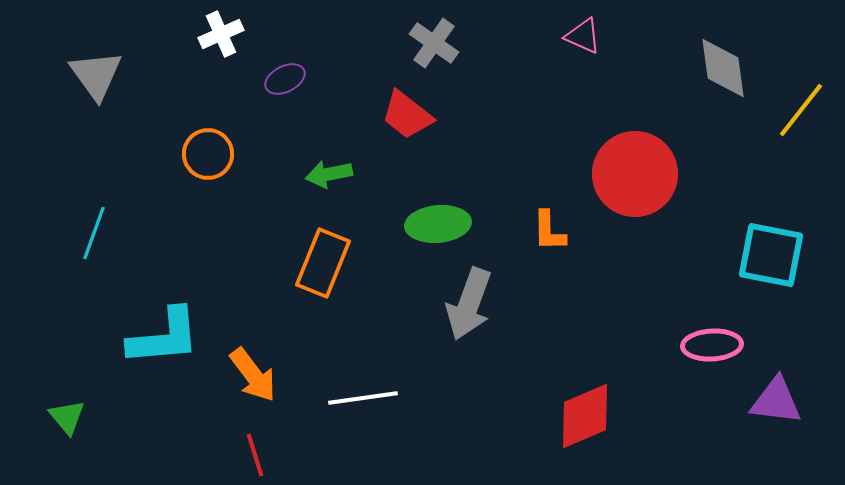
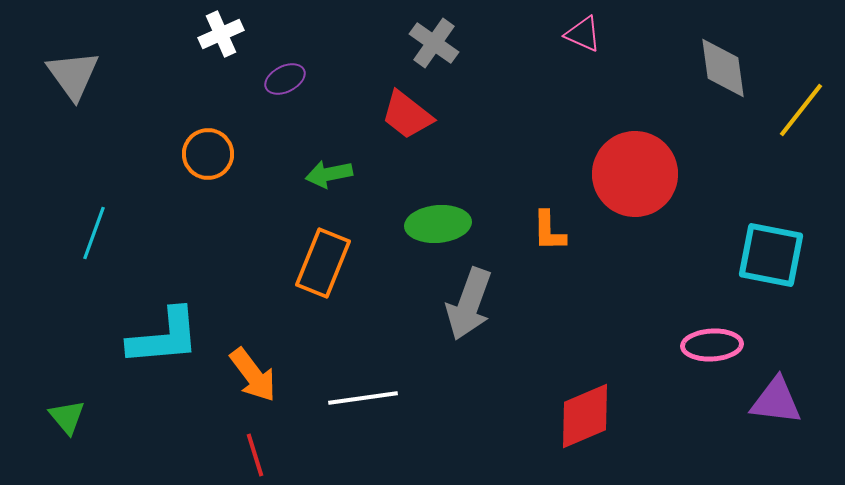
pink triangle: moved 2 px up
gray triangle: moved 23 px left
